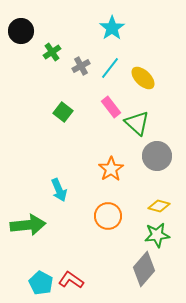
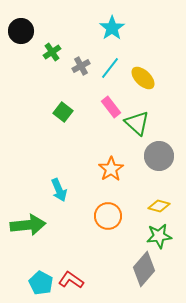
gray circle: moved 2 px right
green star: moved 2 px right, 1 px down
